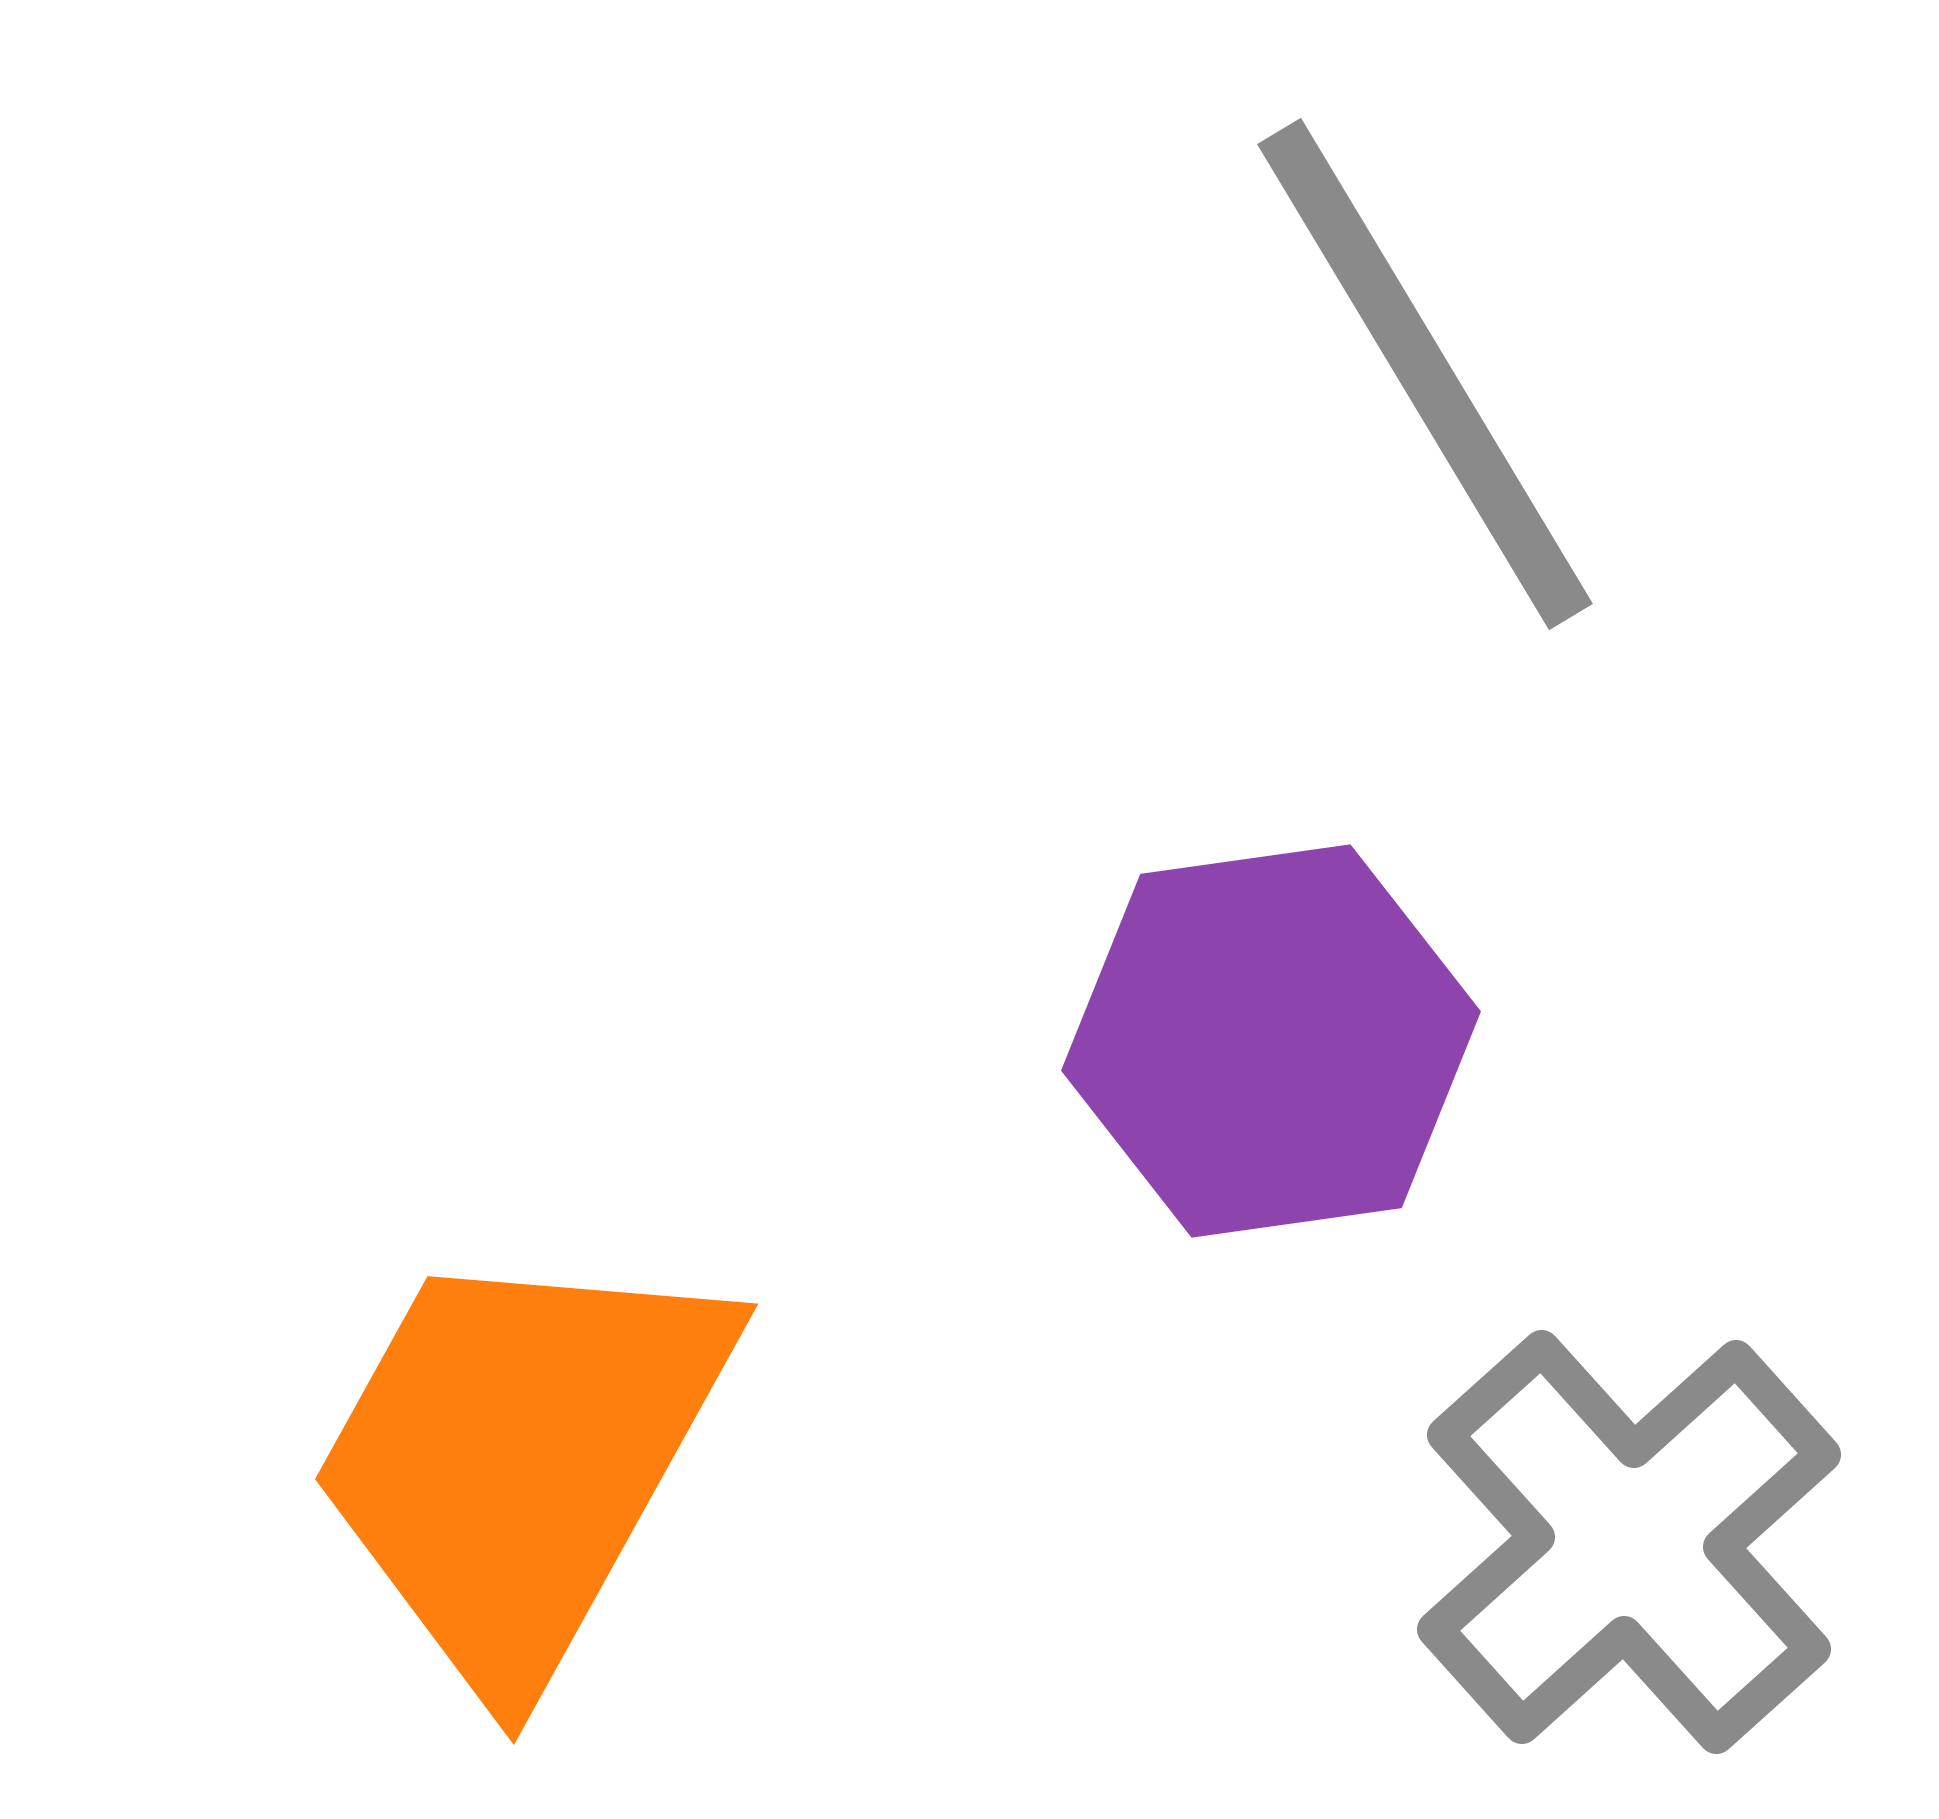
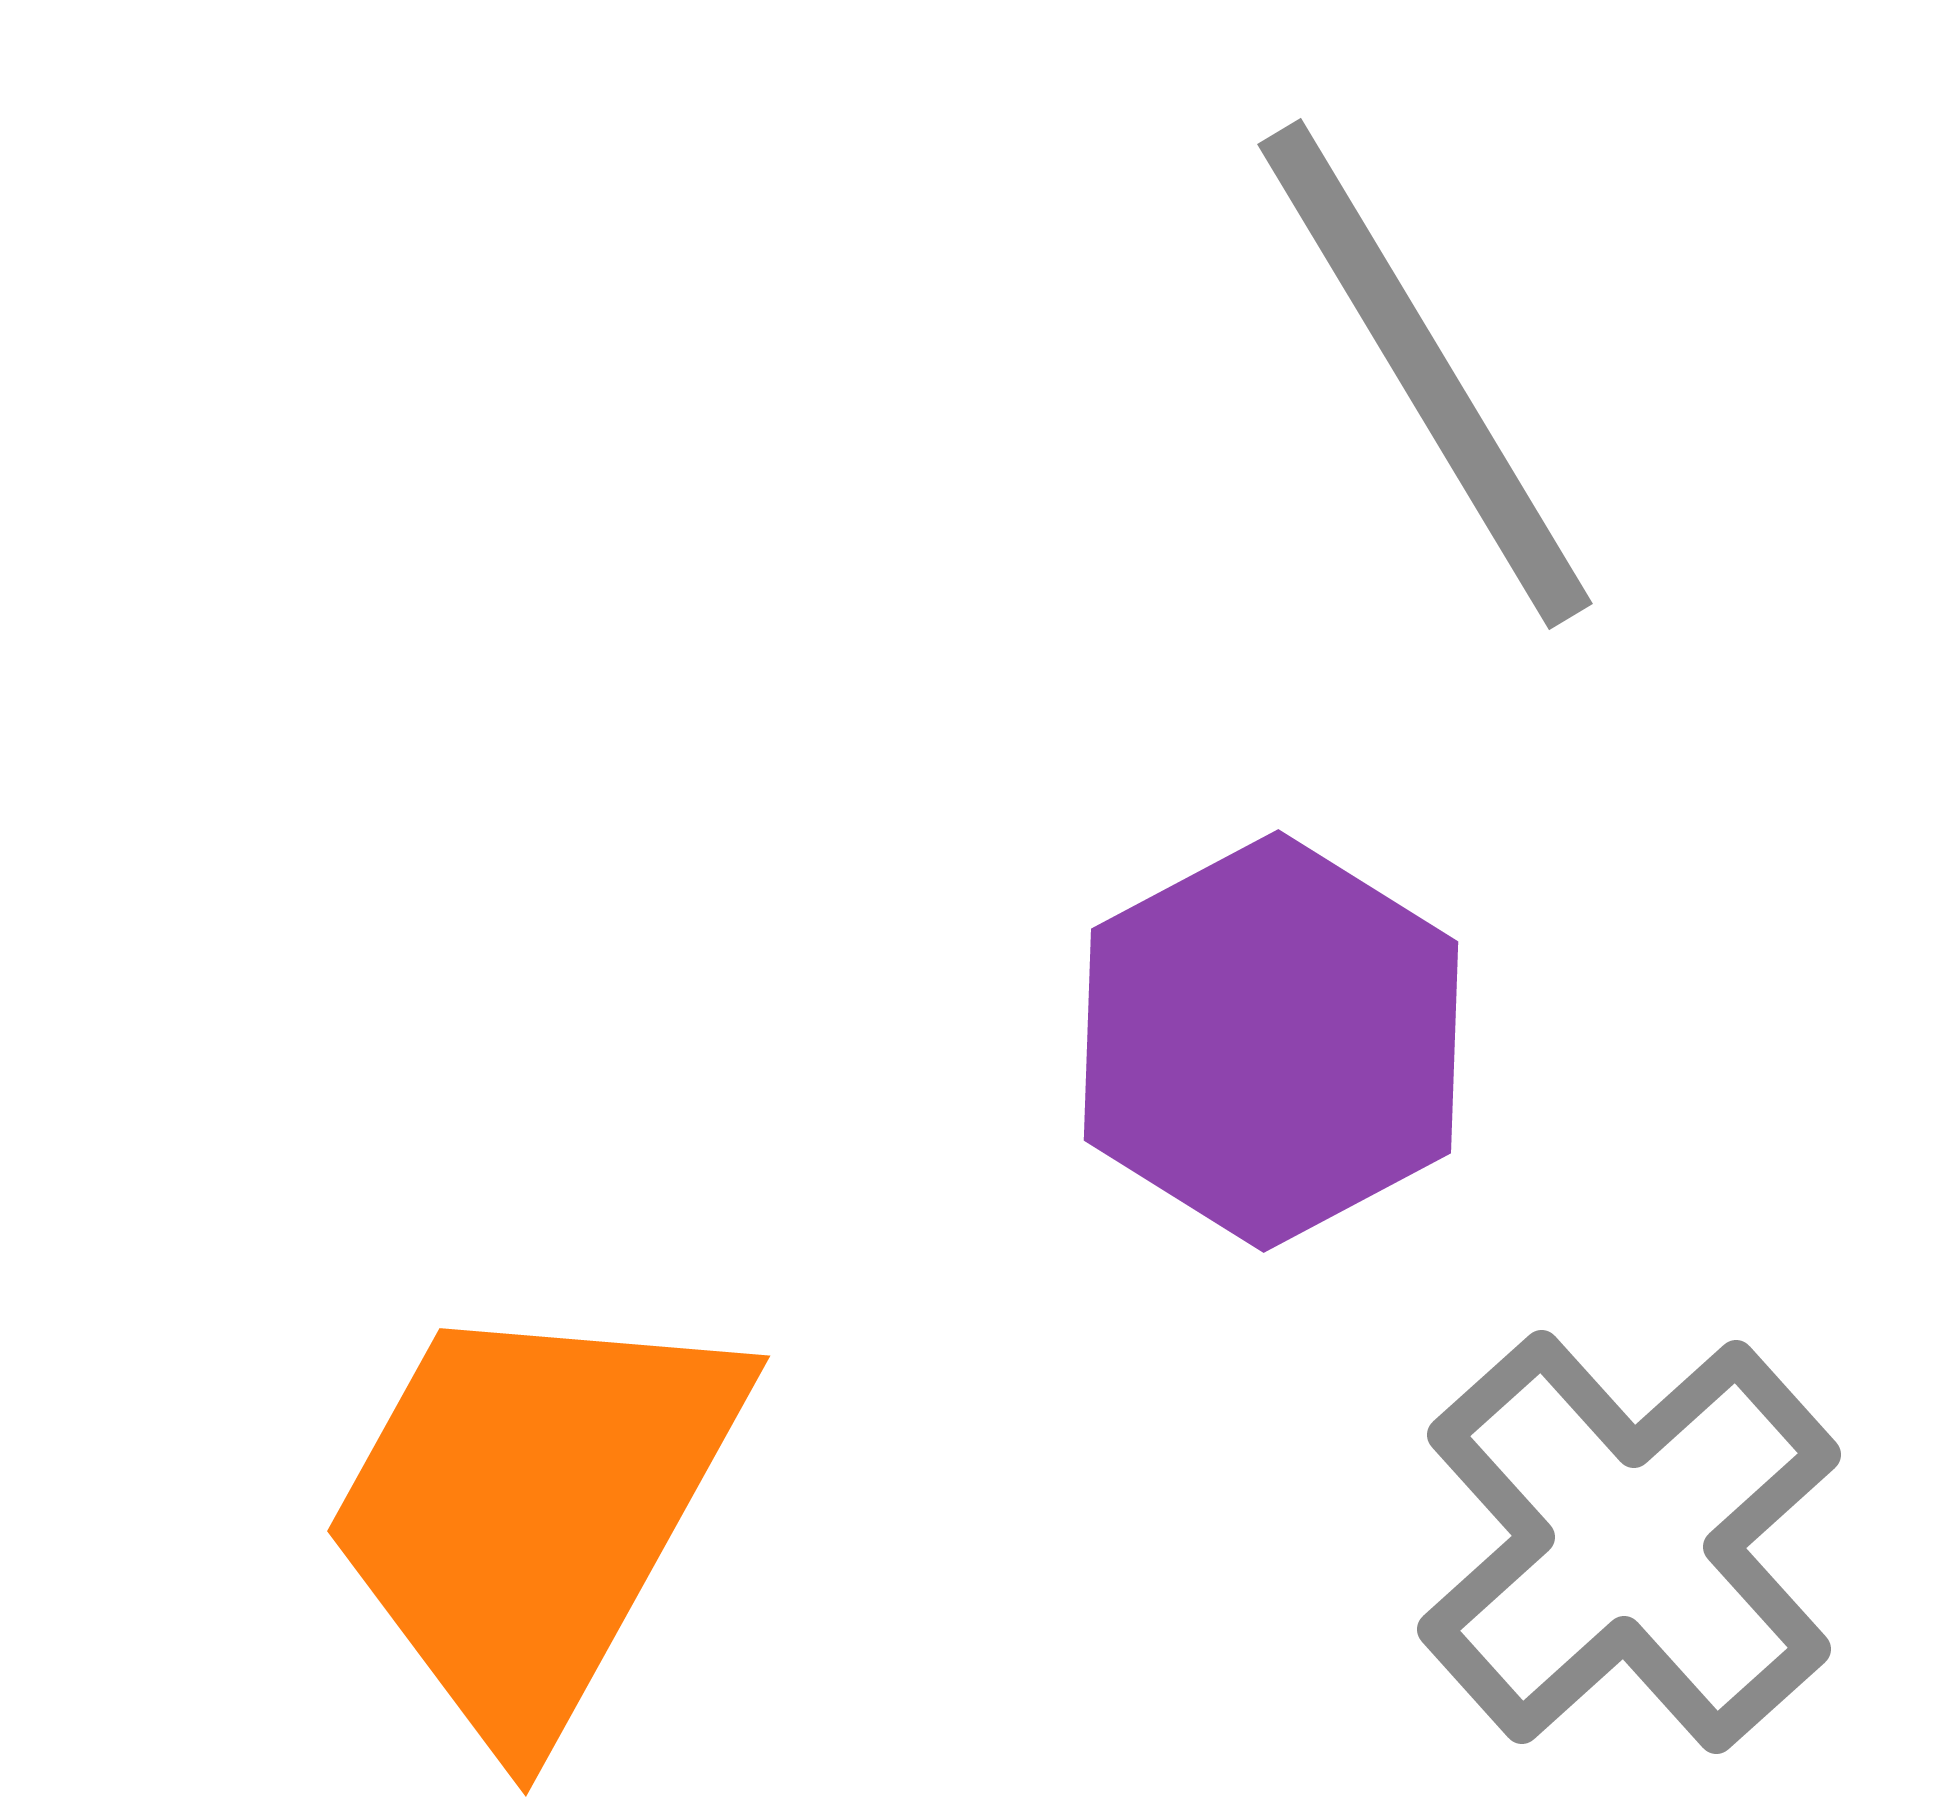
purple hexagon: rotated 20 degrees counterclockwise
orange trapezoid: moved 12 px right, 52 px down
